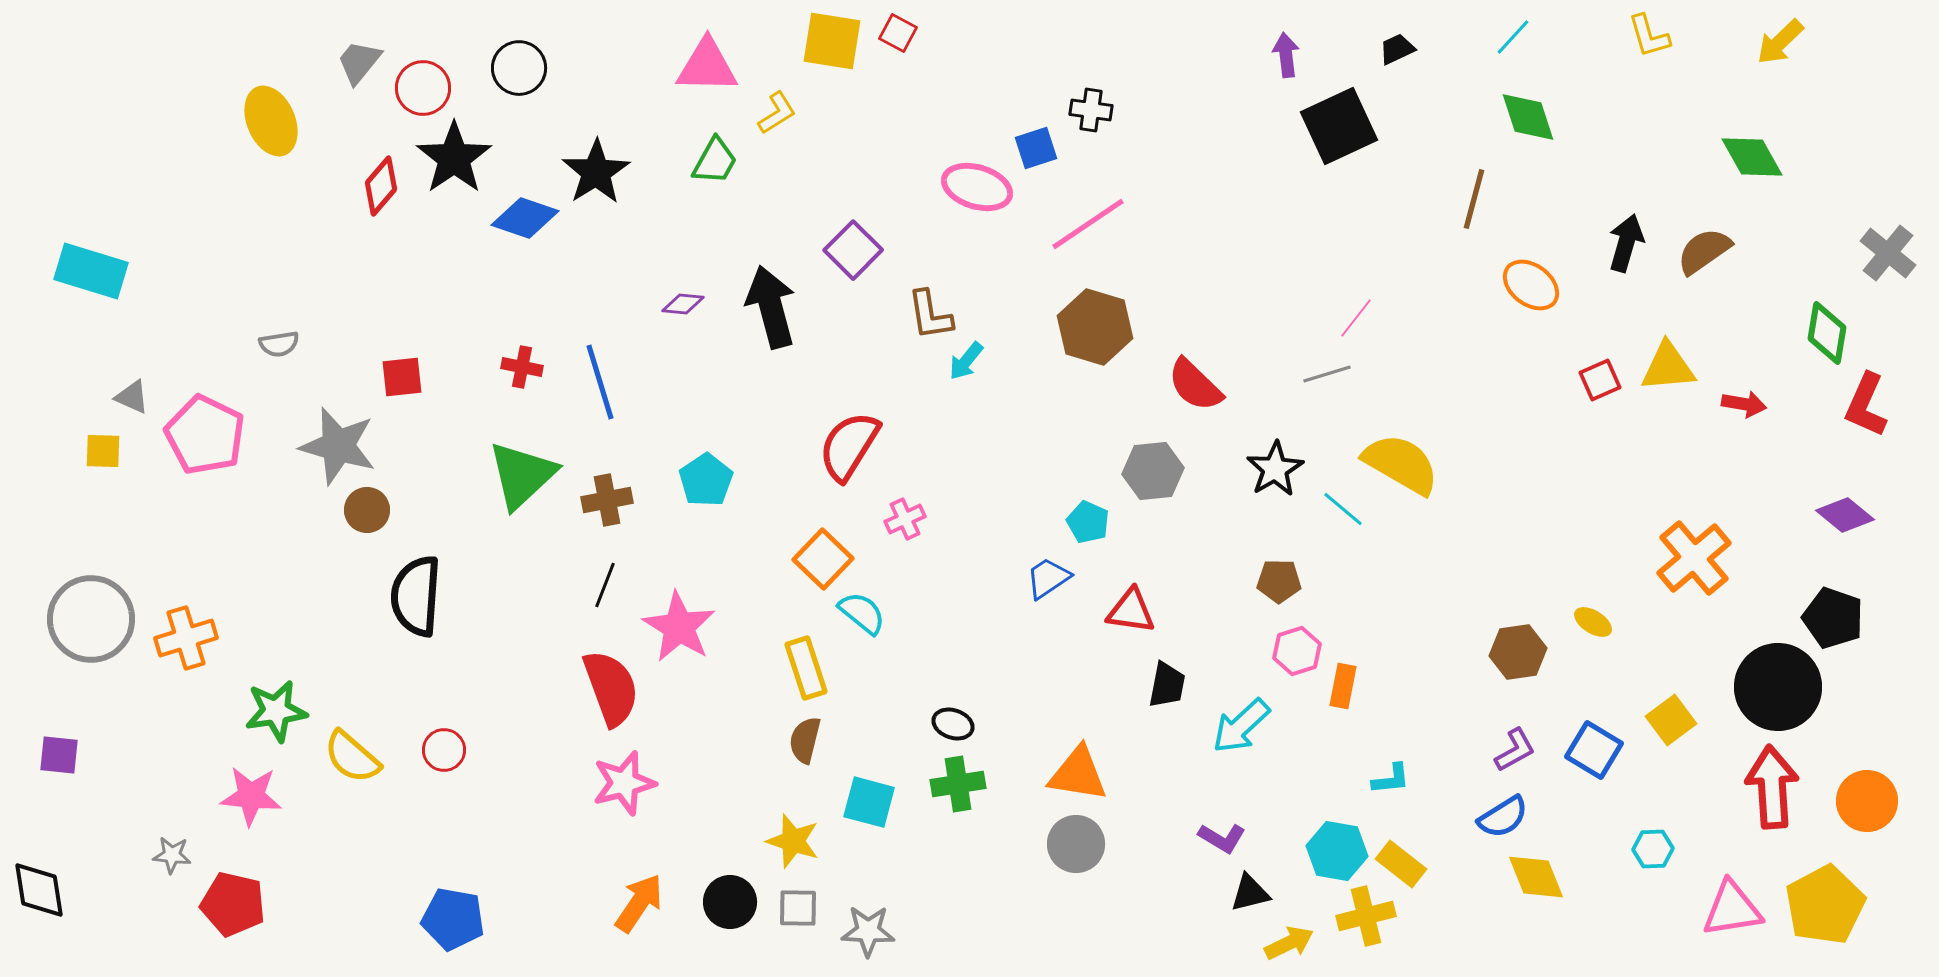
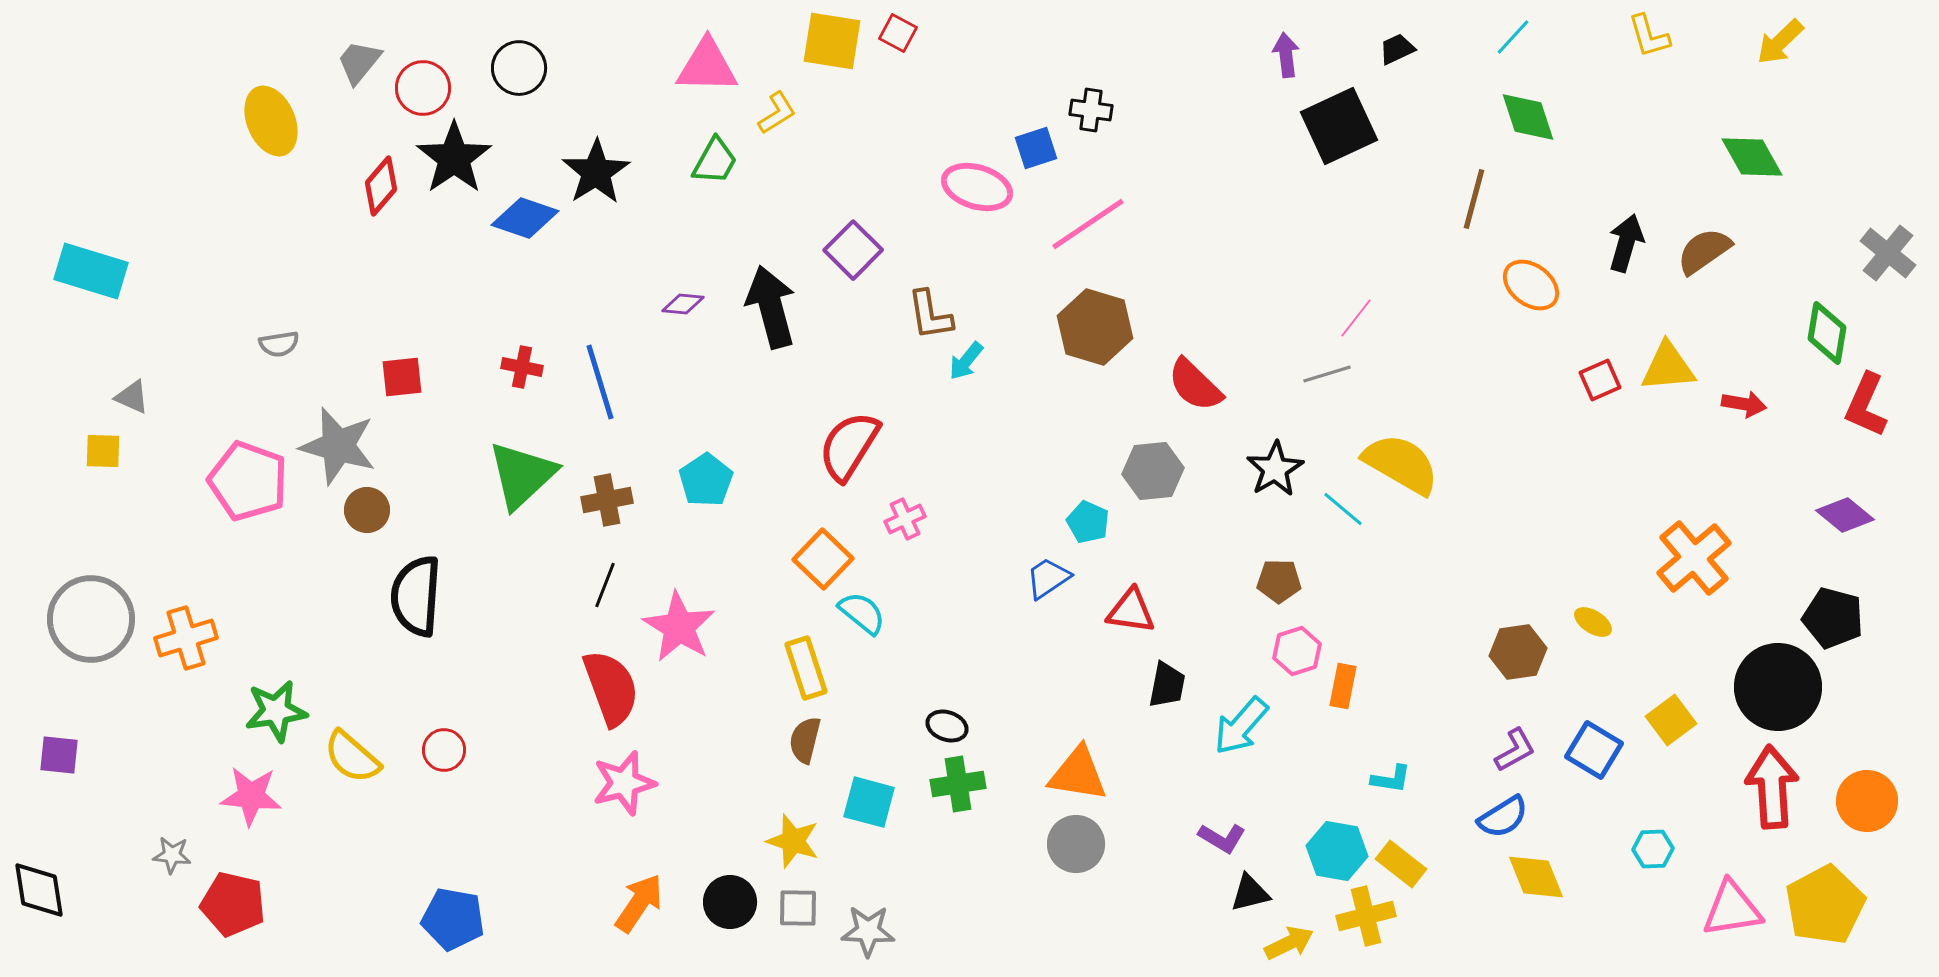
pink pentagon at (205, 435): moved 43 px right, 46 px down; rotated 6 degrees counterclockwise
black pentagon at (1833, 618): rotated 4 degrees counterclockwise
black ellipse at (953, 724): moved 6 px left, 2 px down
cyan arrow at (1241, 726): rotated 6 degrees counterclockwise
cyan L-shape at (1391, 779): rotated 15 degrees clockwise
